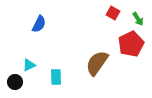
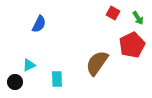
green arrow: moved 1 px up
red pentagon: moved 1 px right, 1 px down
cyan rectangle: moved 1 px right, 2 px down
